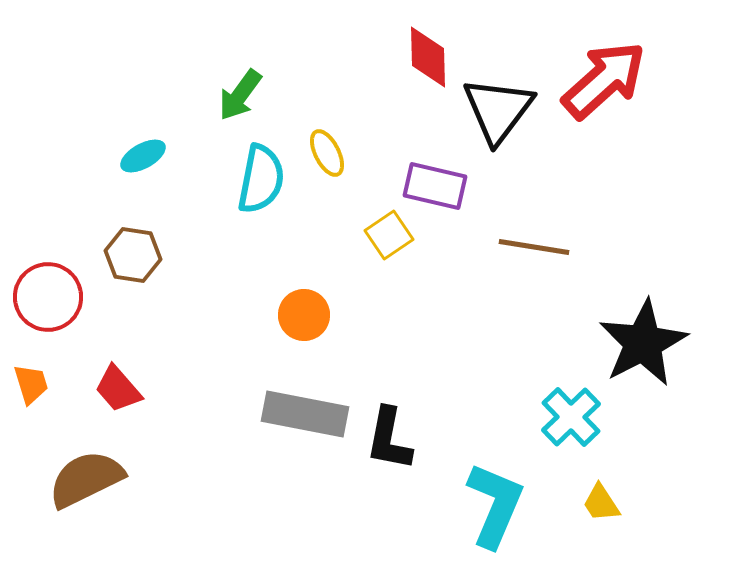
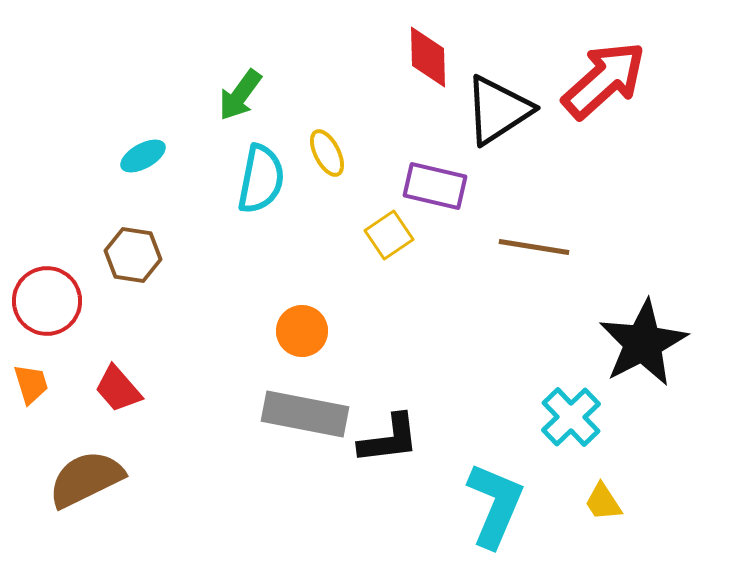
black triangle: rotated 20 degrees clockwise
red circle: moved 1 px left, 4 px down
orange circle: moved 2 px left, 16 px down
black L-shape: rotated 108 degrees counterclockwise
yellow trapezoid: moved 2 px right, 1 px up
